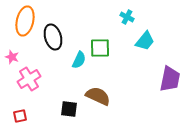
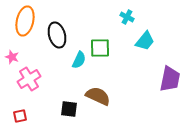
black ellipse: moved 4 px right, 2 px up
